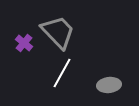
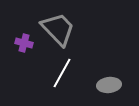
gray trapezoid: moved 3 px up
purple cross: rotated 24 degrees counterclockwise
